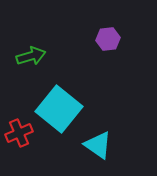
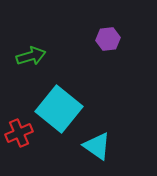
cyan triangle: moved 1 px left, 1 px down
